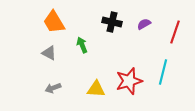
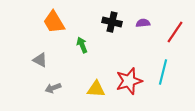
purple semicircle: moved 1 px left, 1 px up; rotated 24 degrees clockwise
red line: rotated 15 degrees clockwise
gray triangle: moved 9 px left, 7 px down
